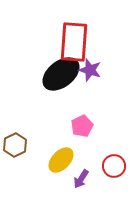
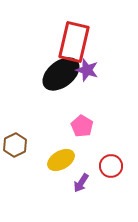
red rectangle: rotated 9 degrees clockwise
purple star: moved 3 px left
pink pentagon: rotated 15 degrees counterclockwise
yellow ellipse: rotated 16 degrees clockwise
red circle: moved 3 px left
purple arrow: moved 4 px down
